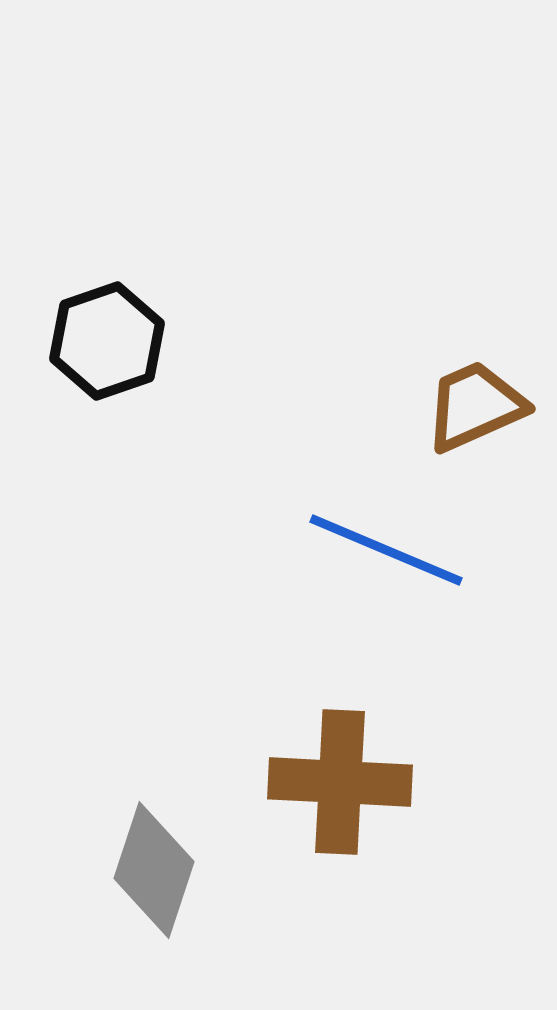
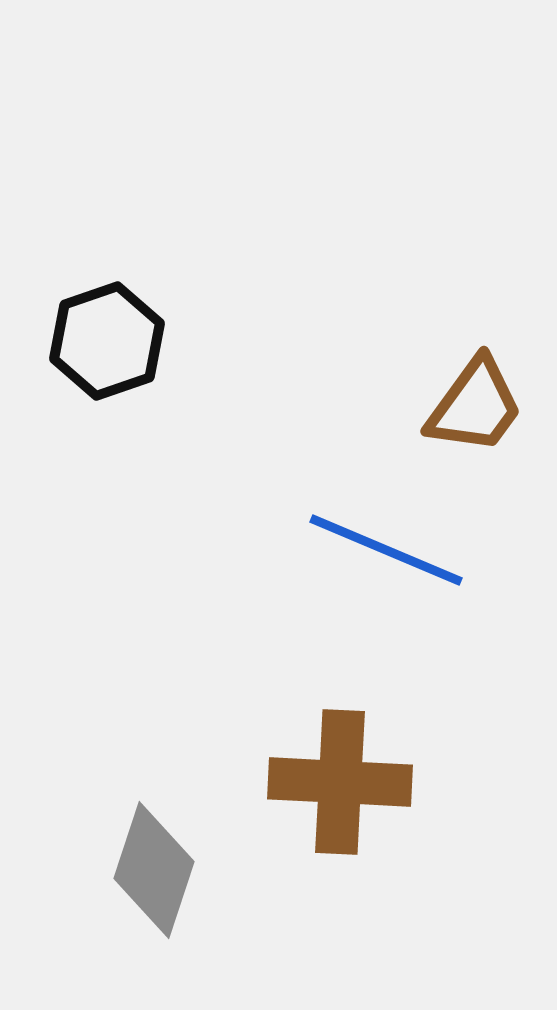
brown trapezoid: rotated 150 degrees clockwise
